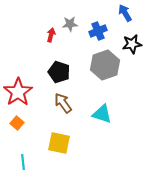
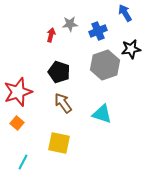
black star: moved 1 px left, 5 px down
red star: rotated 16 degrees clockwise
cyan line: rotated 35 degrees clockwise
